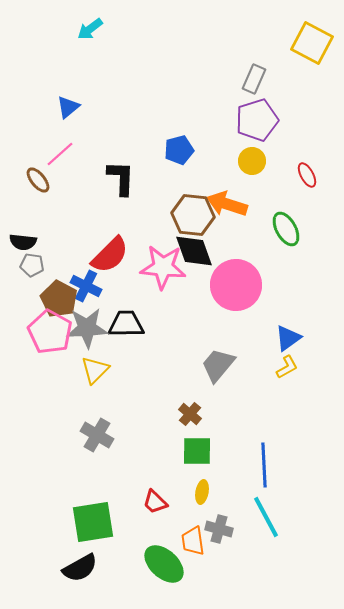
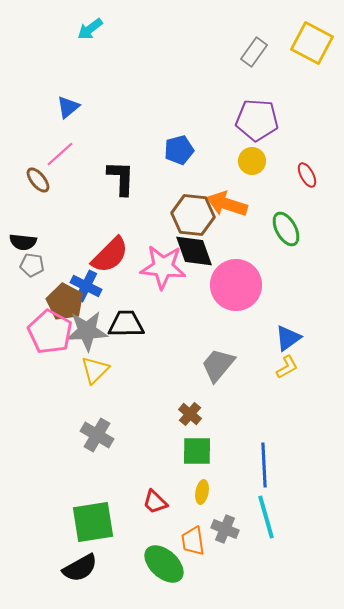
gray rectangle at (254, 79): moved 27 px up; rotated 12 degrees clockwise
purple pentagon at (257, 120): rotated 21 degrees clockwise
brown pentagon at (59, 299): moved 6 px right, 3 px down
gray star at (87, 328): moved 3 px down
cyan line at (266, 517): rotated 12 degrees clockwise
gray cross at (219, 529): moved 6 px right; rotated 8 degrees clockwise
